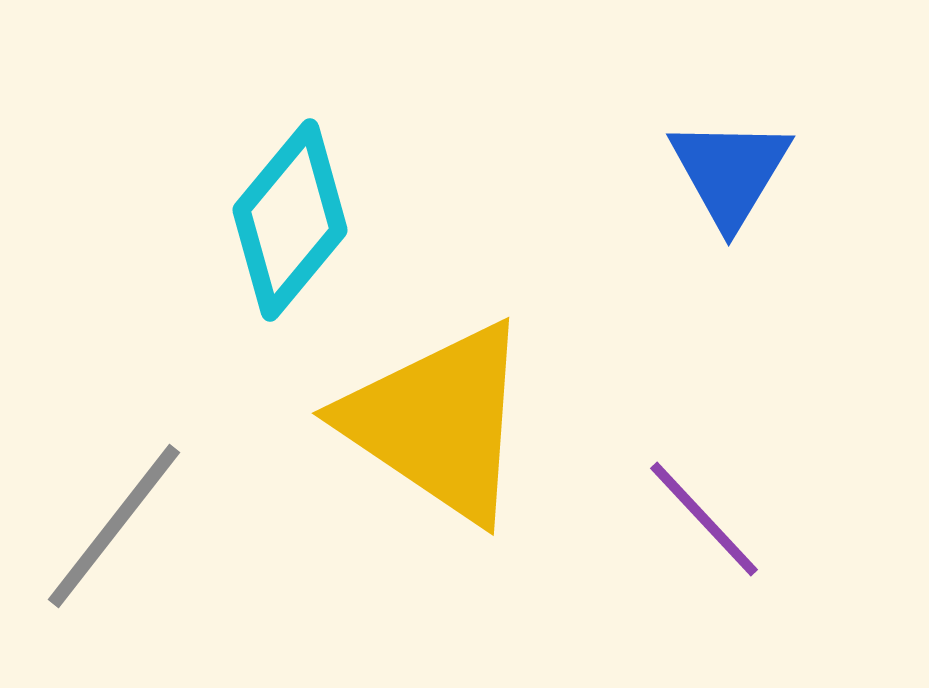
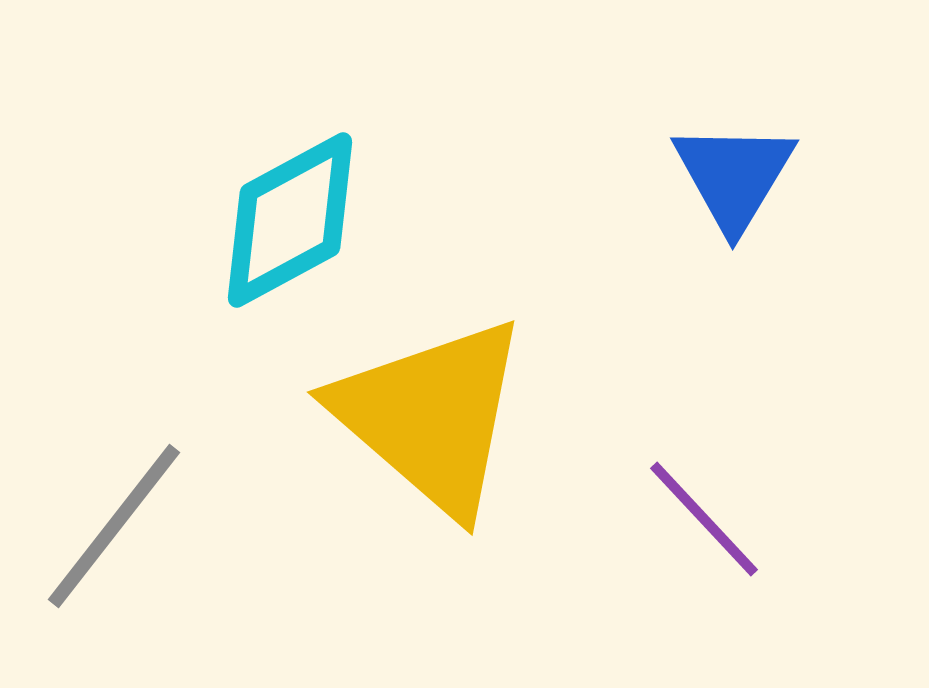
blue triangle: moved 4 px right, 4 px down
cyan diamond: rotated 22 degrees clockwise
yellow triangle: moved 7 px left, 6 px up; rotated 7 degrees clockwise
